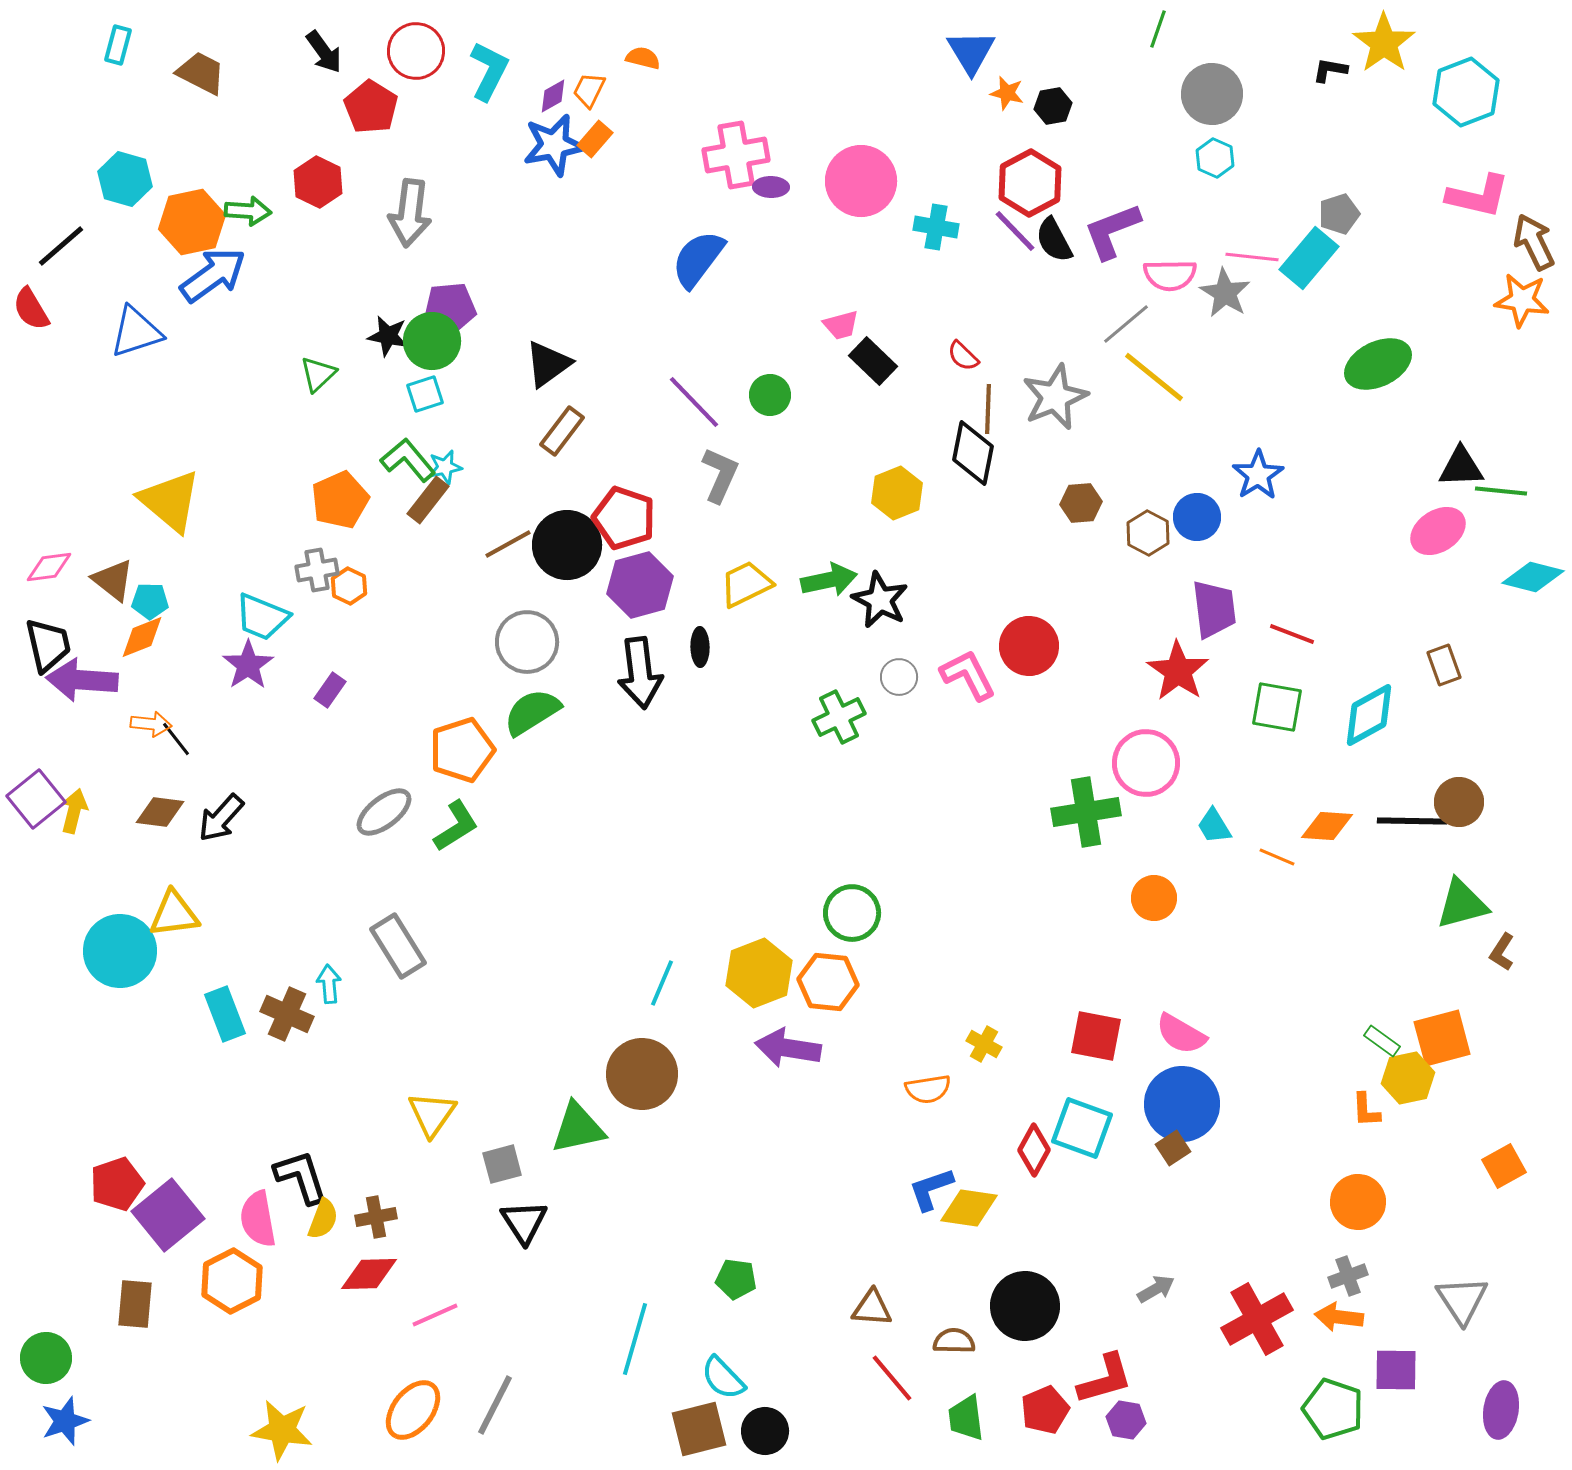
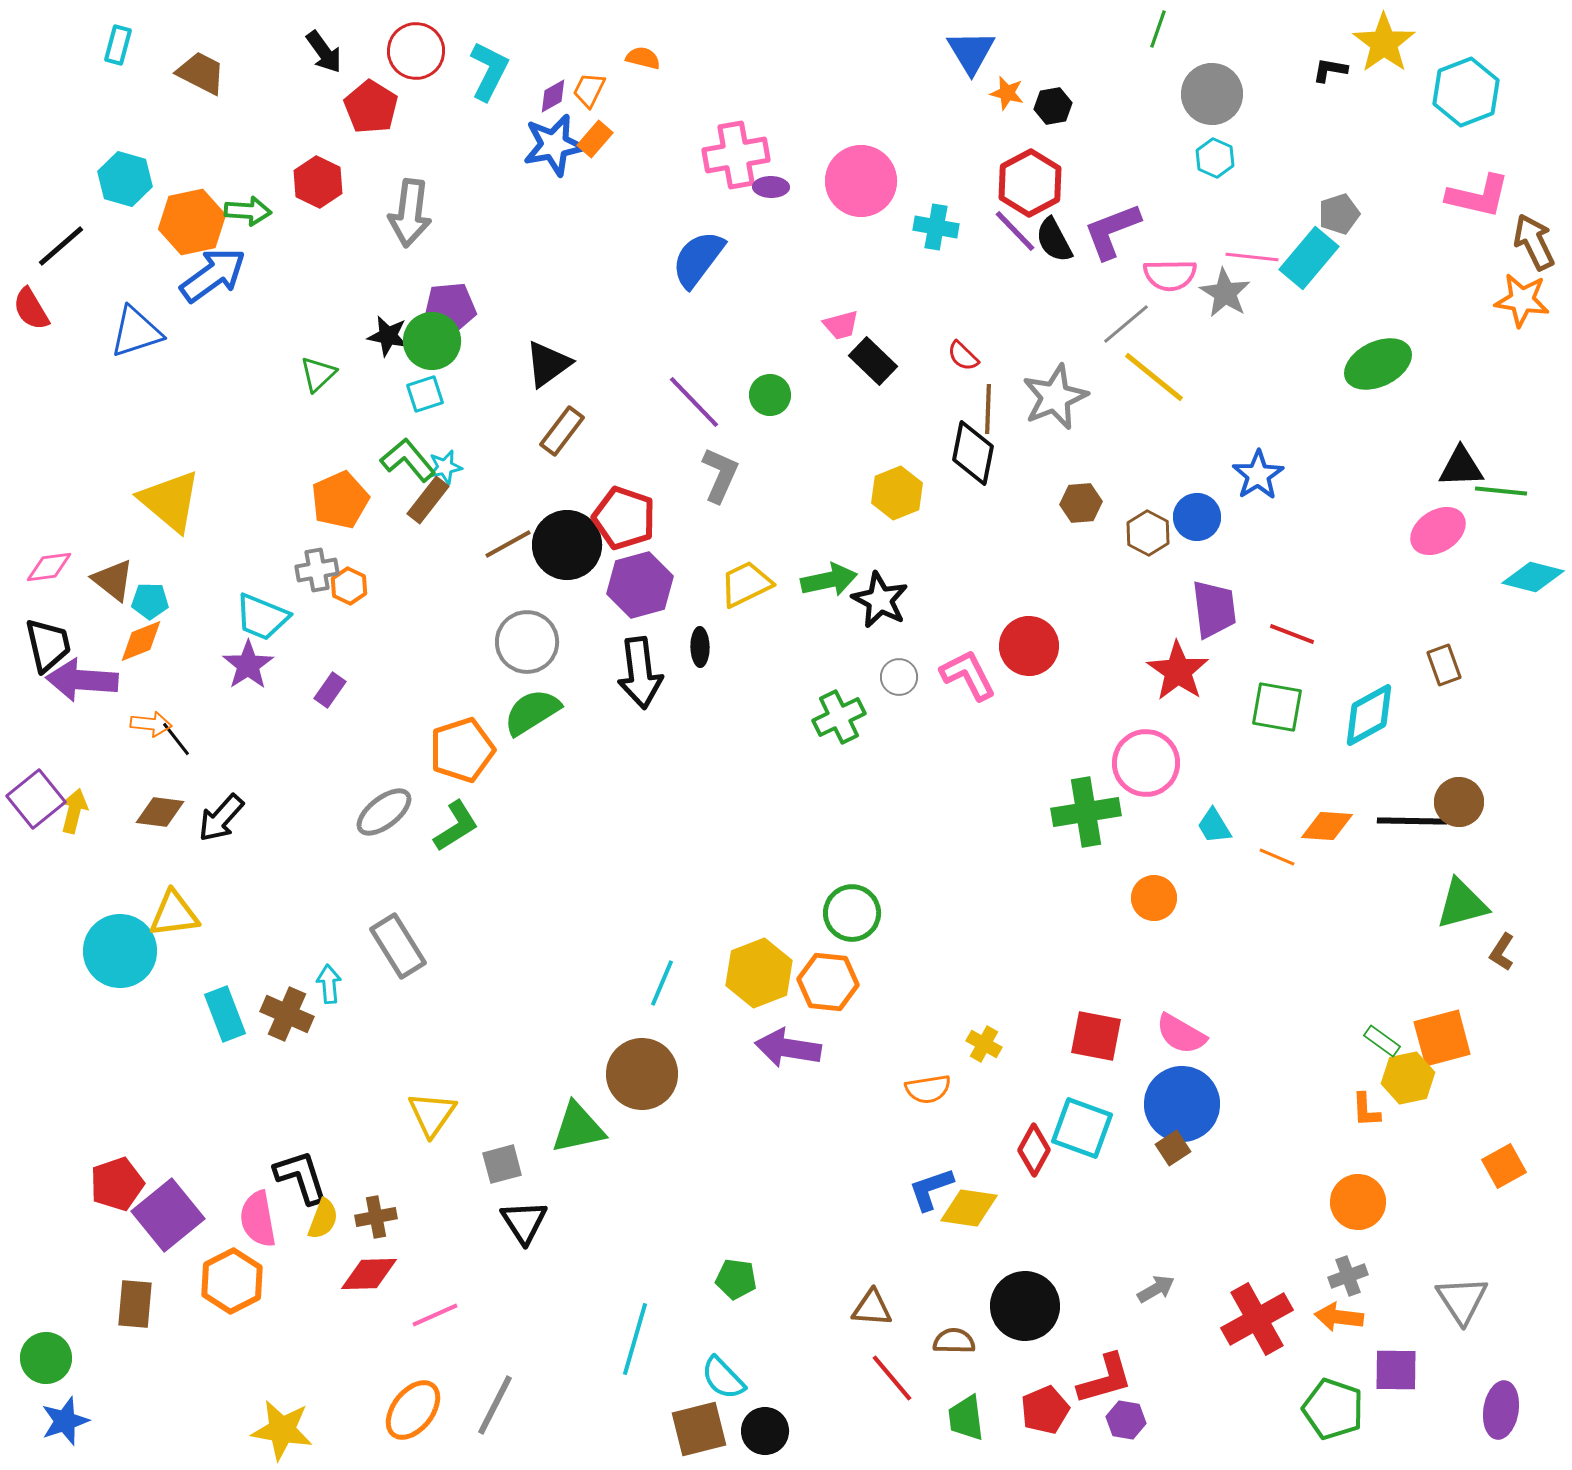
orange diamond at (142, 637): moved 1 px left, 4 px down
